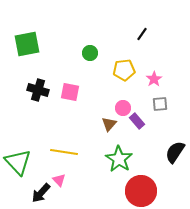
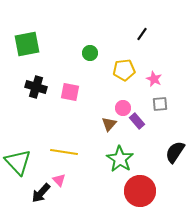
pink star: rotated 14 degrees counterclockwise
black cross: moved 2 px left, 3 px up
green star: moved 1 px right
red circle: moved 1 px left
